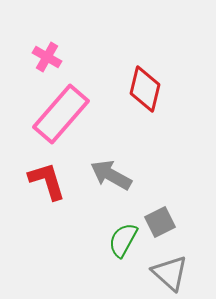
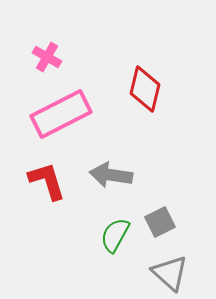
pink rectangle: rotated 22 degrees clockwise
gray arrow: rotated 21 degrees counterclockwise
green semicircle: moved 8 px left, 5 px up
